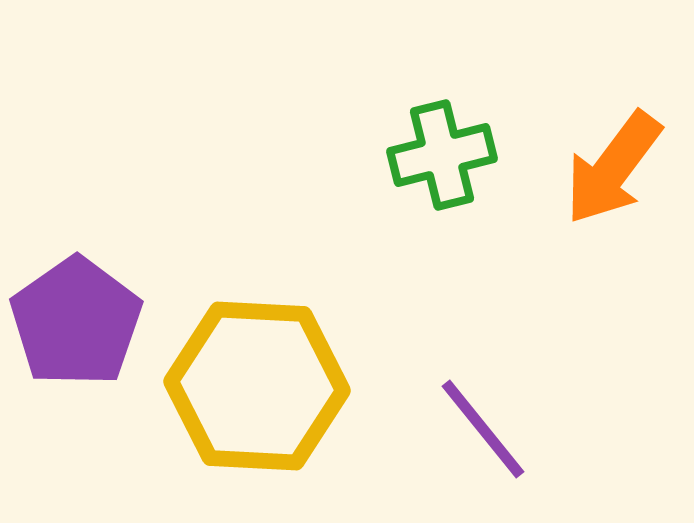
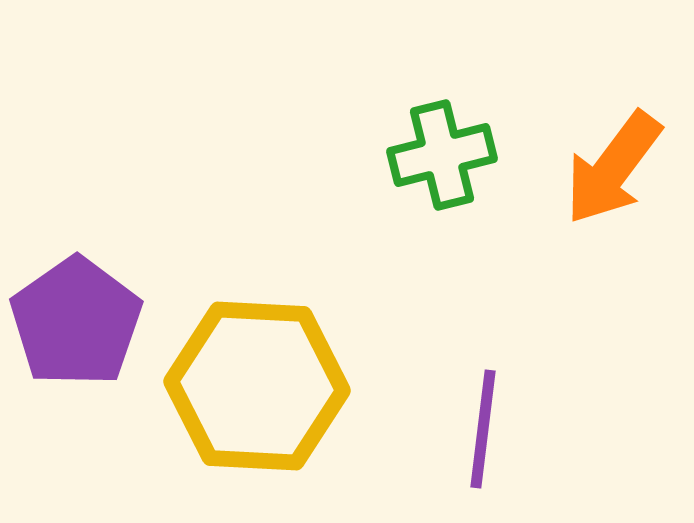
purple line: rotated 46 degrees clockwise
